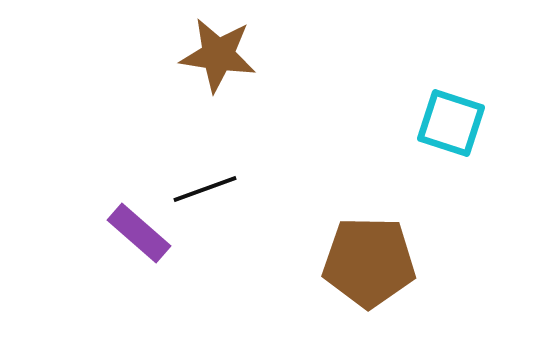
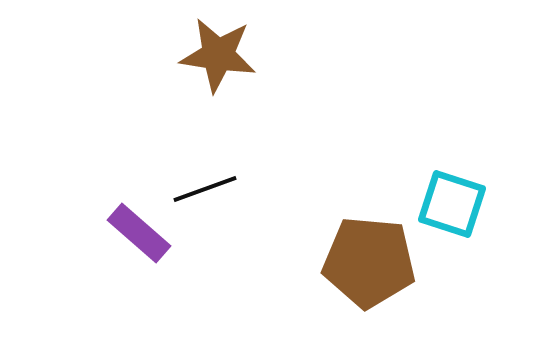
cyan square: moved 1 px right, 81 px down
brown pentagon: rotated 4 degrees clockwise
